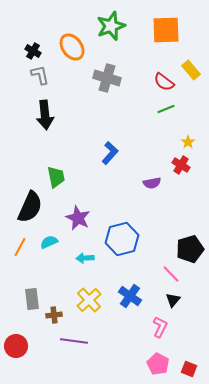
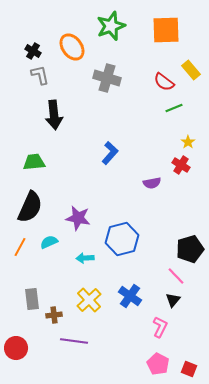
green line: moved 8 px right, 1 px up
black arrow: moved 9 px right
green trapezoid: moved 22 px left, 15 px up; rotated 85 degrees counterclockwise
purple star: rotated 15 degrees counterclockwise
pink line: moved 5 px right, 2 px down
red circle: moved 2 px down
